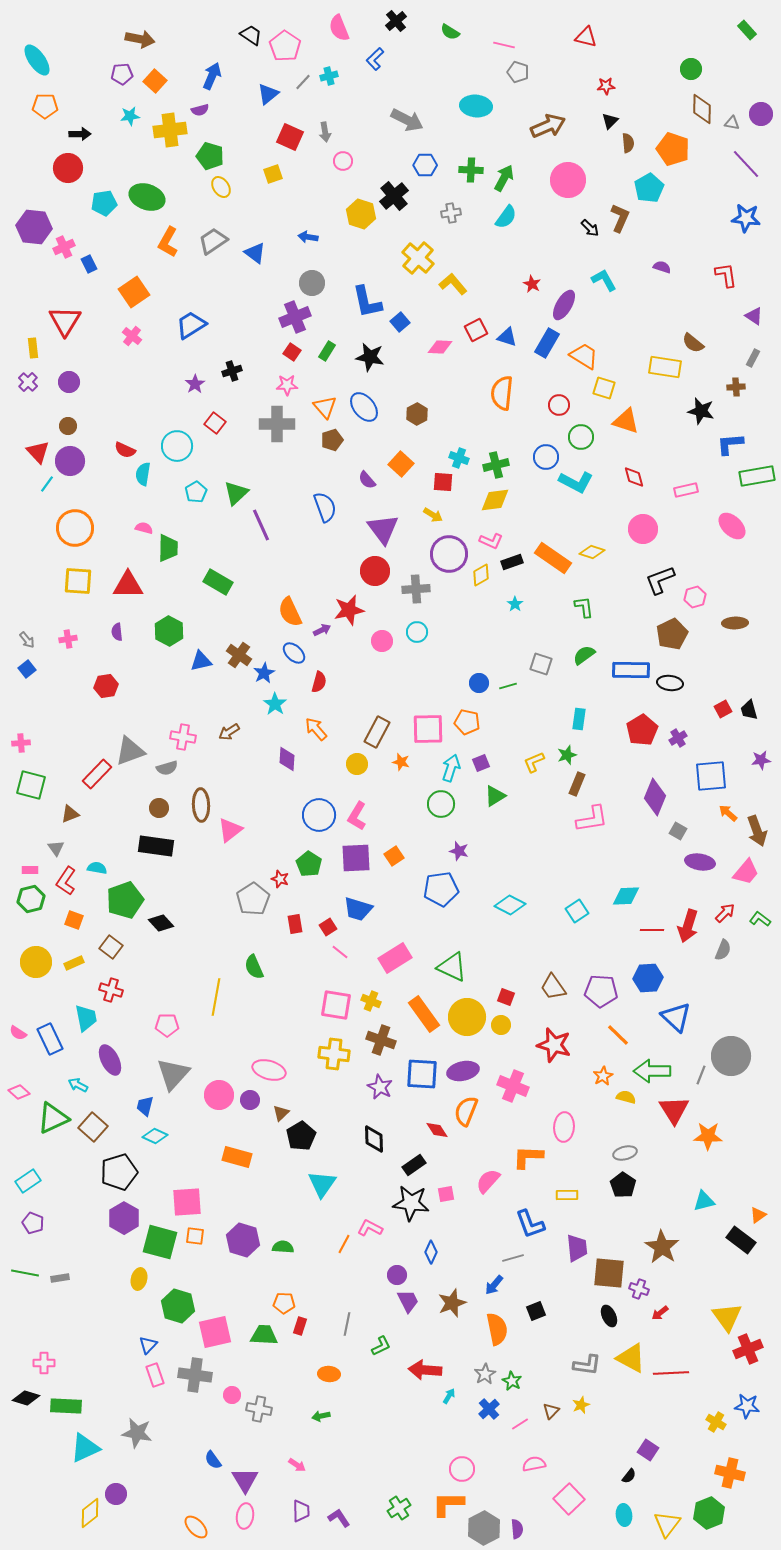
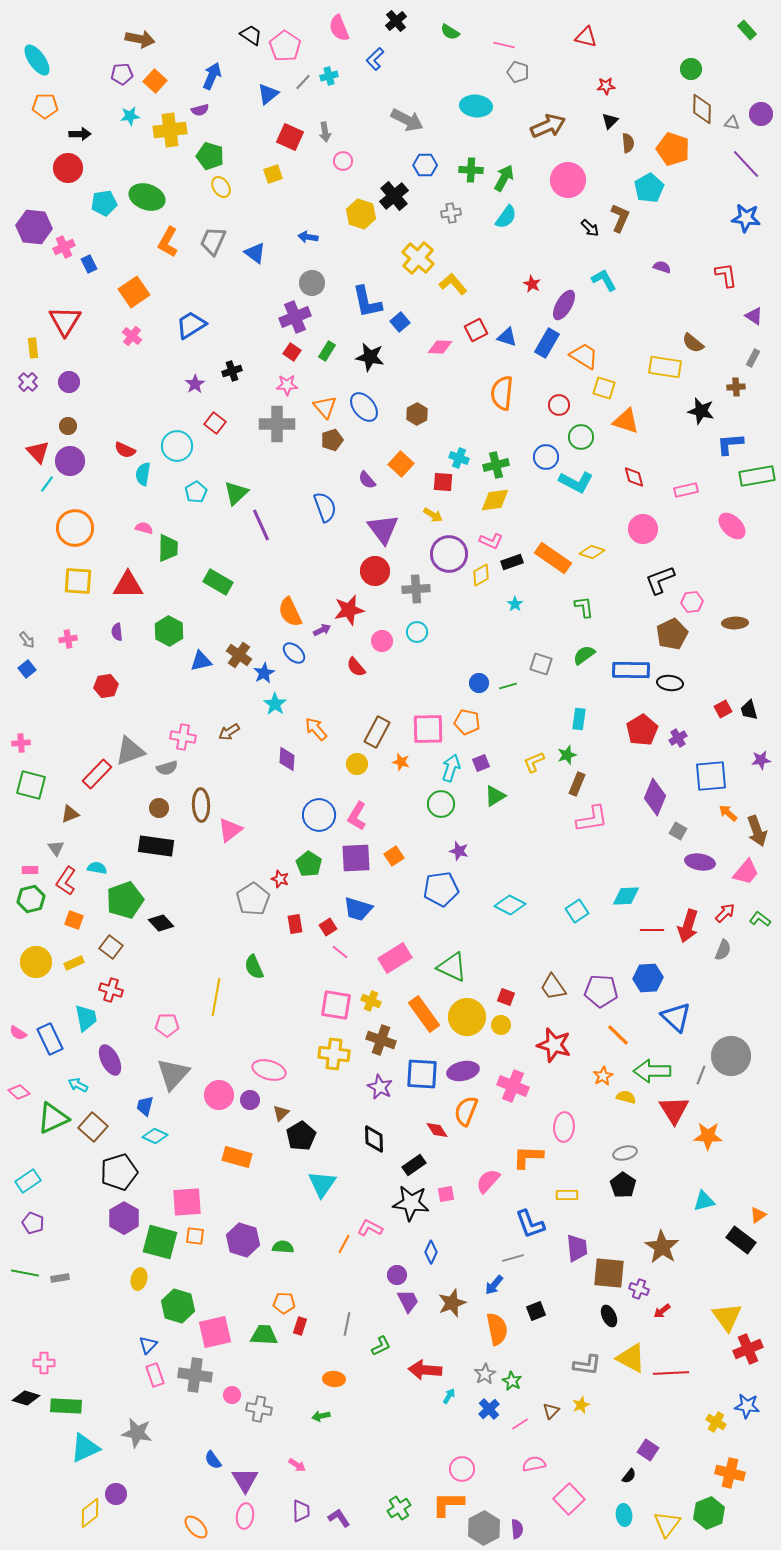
gray trapezoid at (213, 241): rotated 32 degrees counterclockwise
pink hexagon at (695, 597): moved 3 px left, 5 px down; rotated 10 degrees clockwise
red semicircle at (319, 682): moved 37 px right, 15 px up; rotated 125 degrees clockwise
red arrow at (660, 1313): moved 2 px right, 2 px up
orange ellipse at (329, 1374): moved 5 px right, 5 px down
